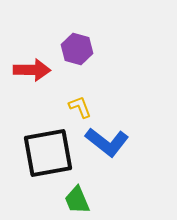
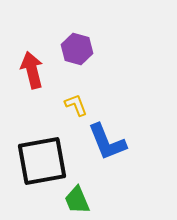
red arrow: rotated 105 degrees counterclockwise
yellow L-shape: moved 4 px left, 2 px up
blue L-shape: rotated 30 degrees clockwise
black square: moved 6 px left, 8 px down
